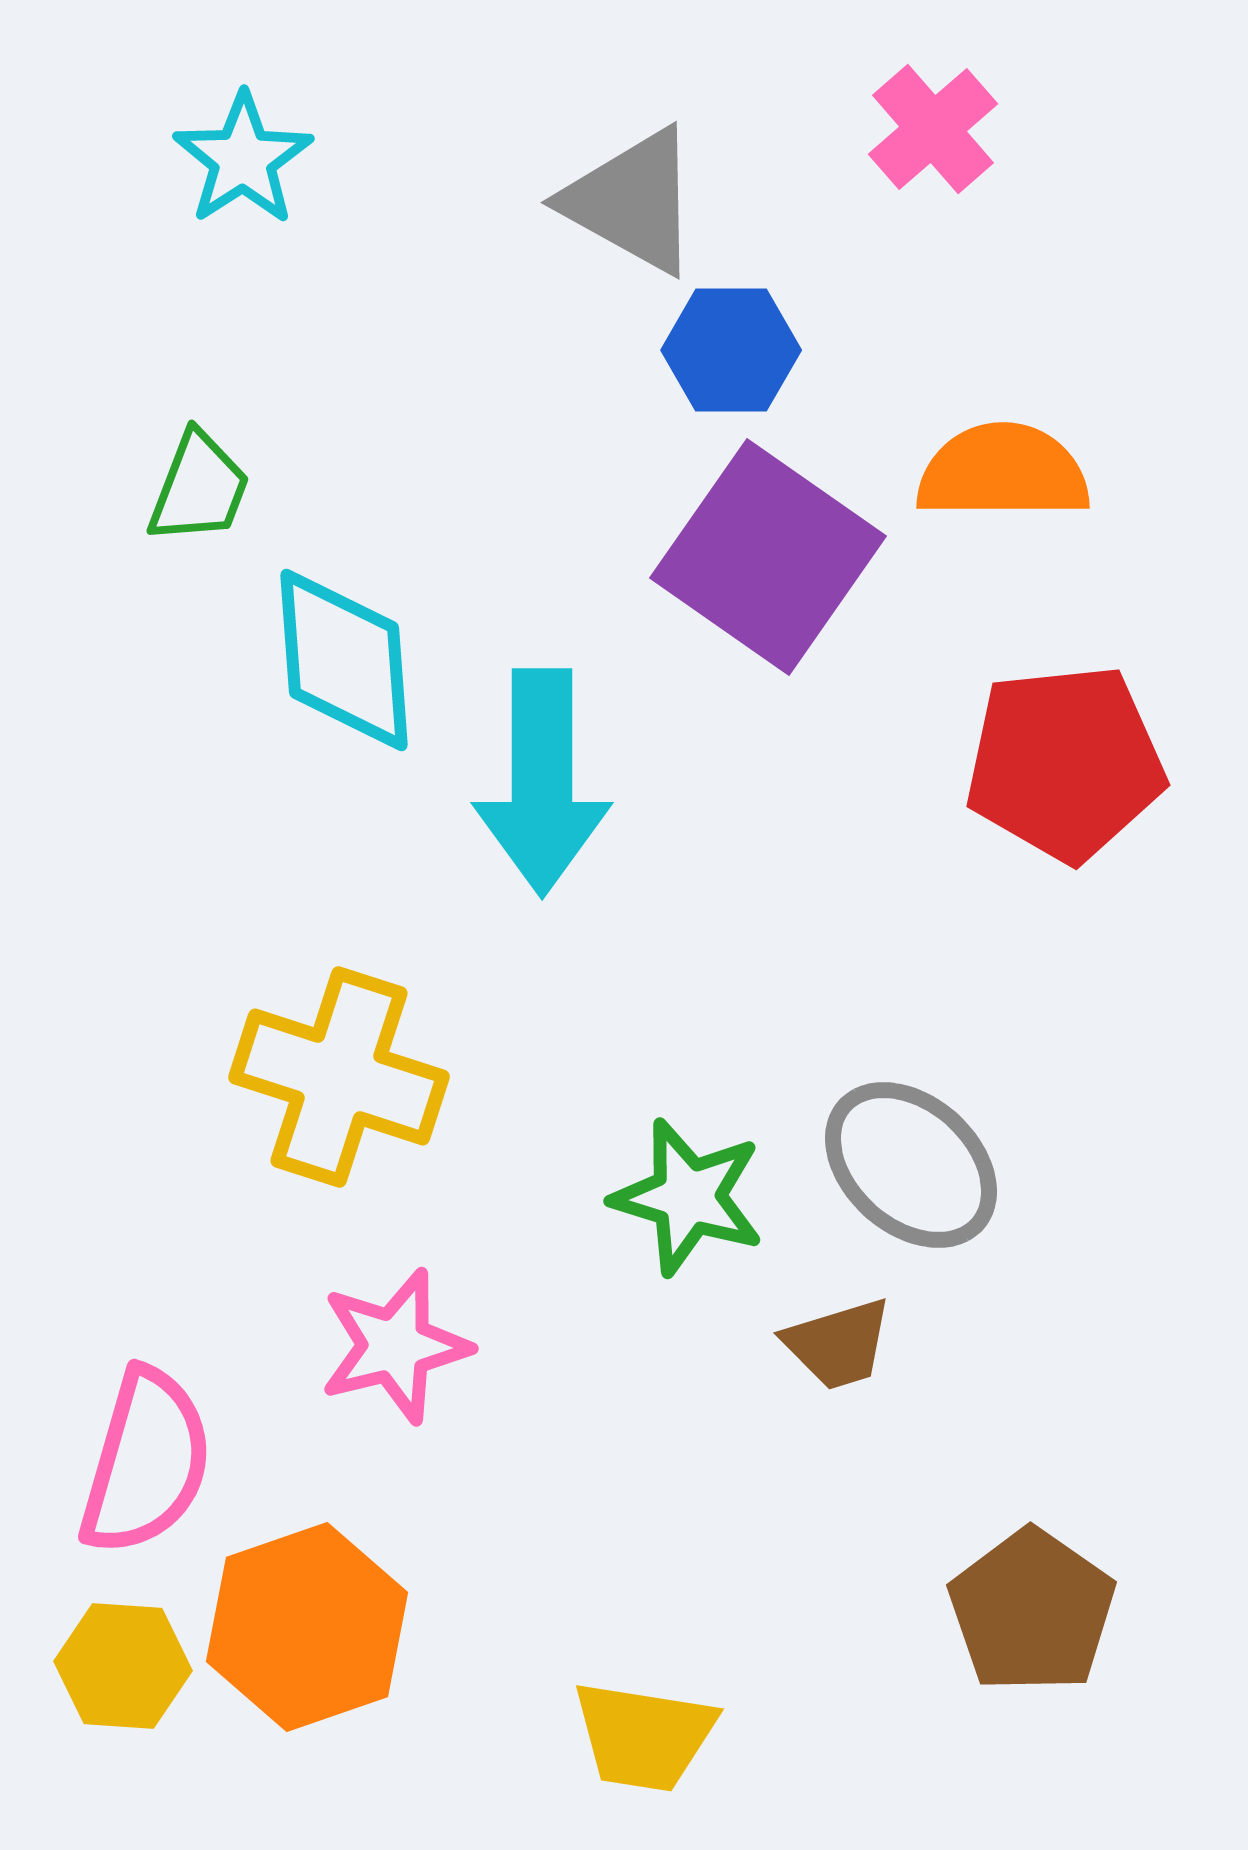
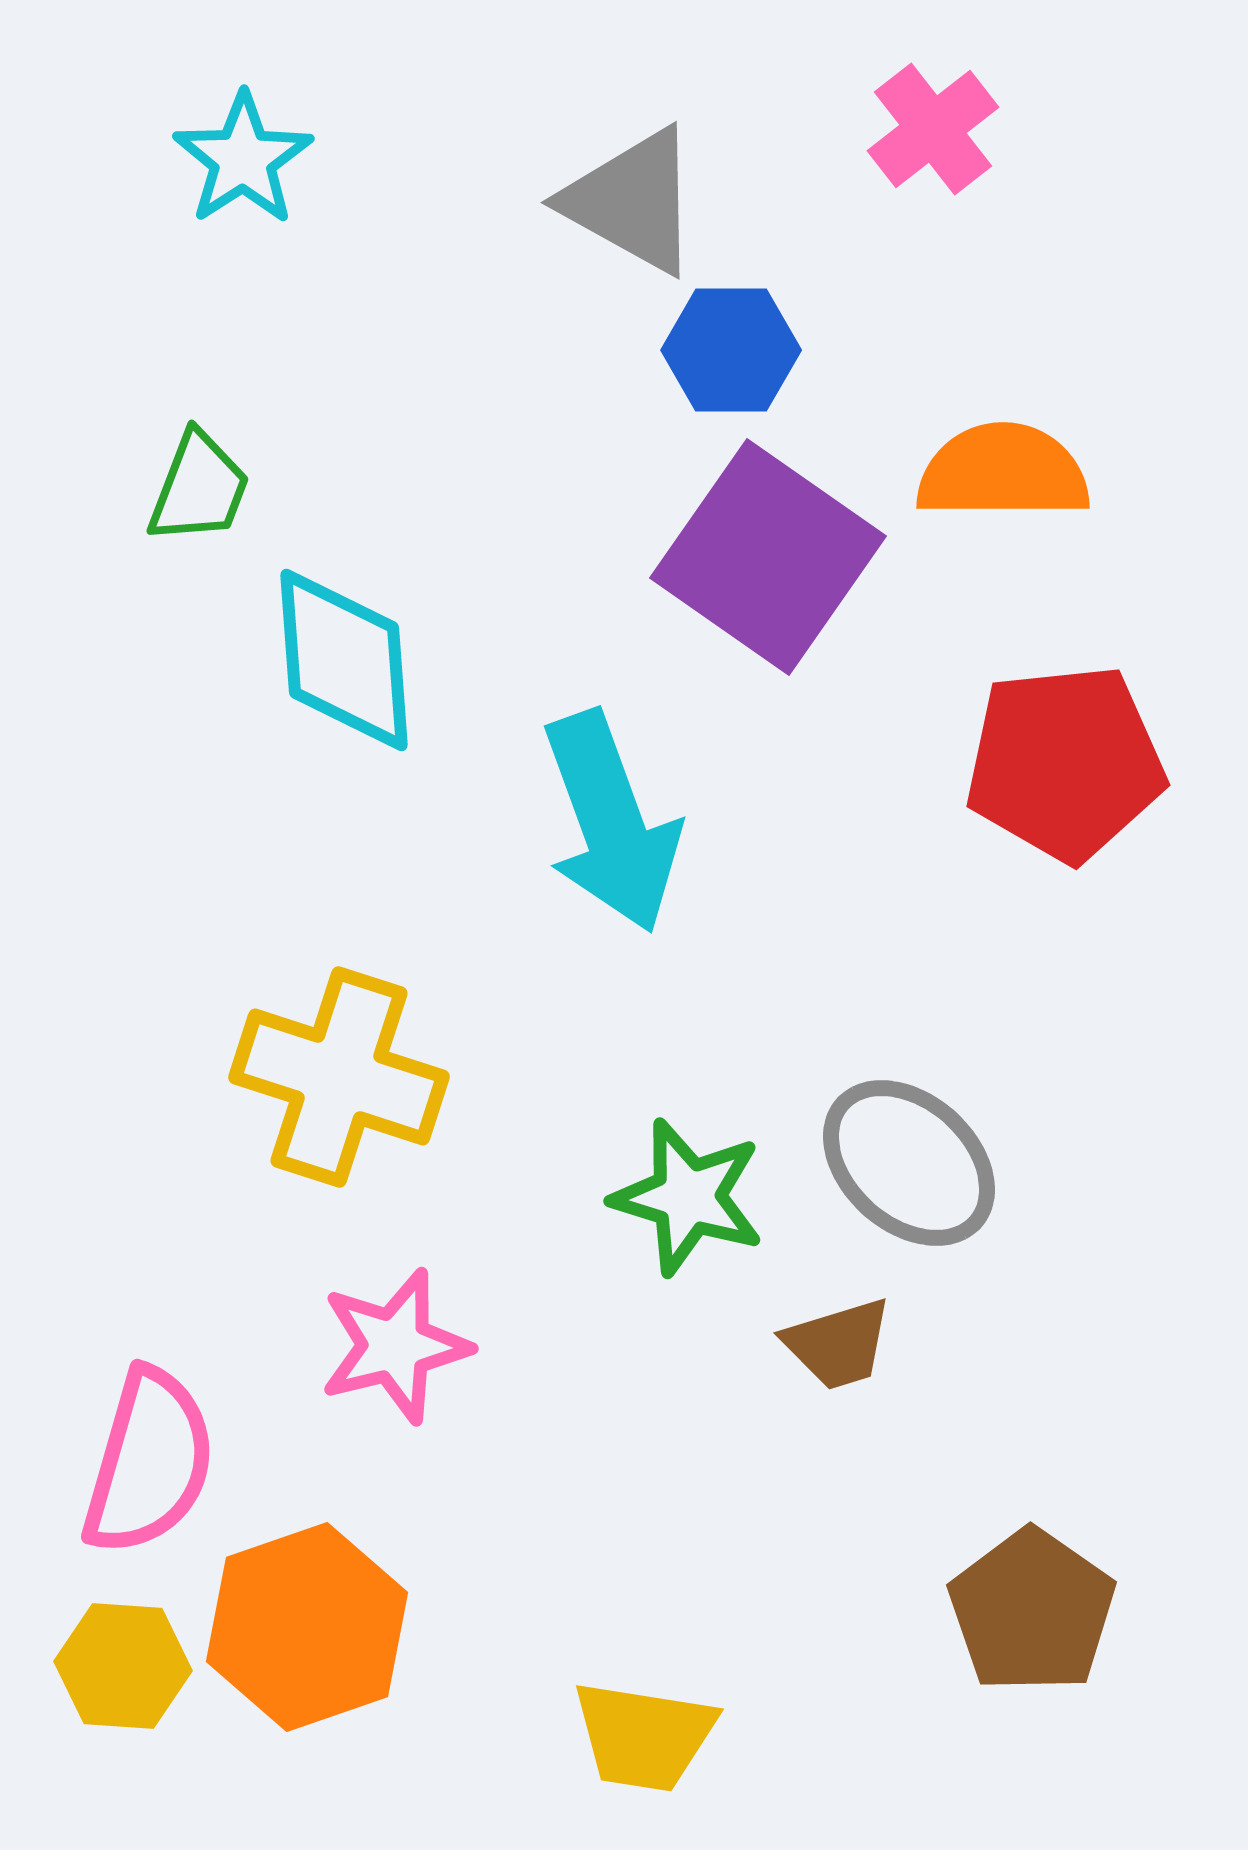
pink cross: rotated 3 degrees clockwise
cyan arrow: moved 69 px right, 40 px down; rotated 20 degrees counterclockwise
gray ellipse: moved 2 px left, 2 px up
pink semicircle: moved 3 px right
